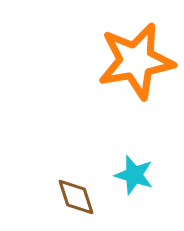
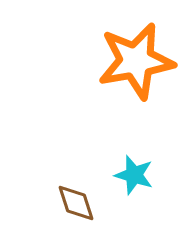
brown diamond: moved 6 px down
